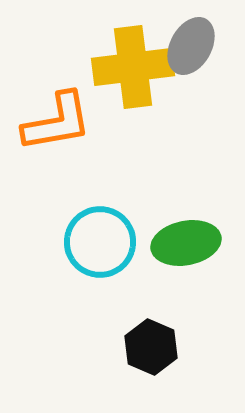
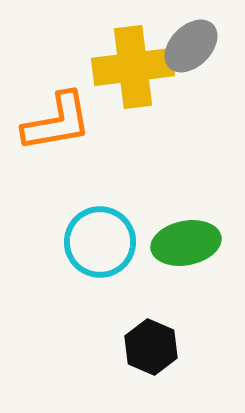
gray ellipse: rotated 16 degrees clockwise
